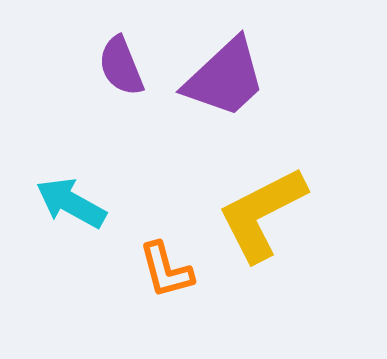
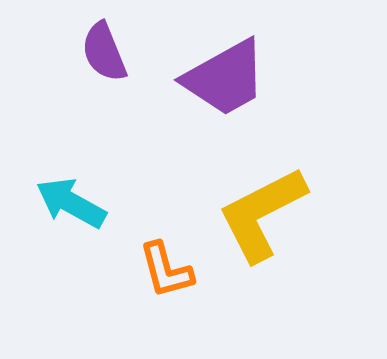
purple semicircle: moved 17 px left, 14 px up
purple trapezoid: rotated 14 degrees clockwise
